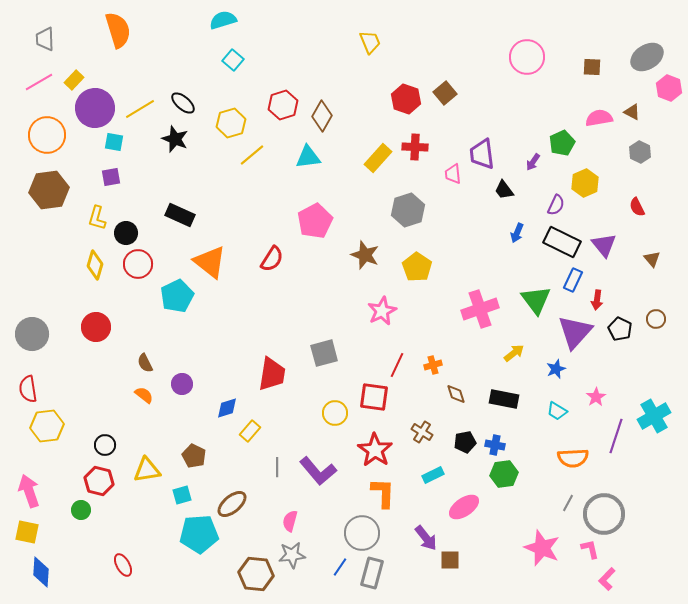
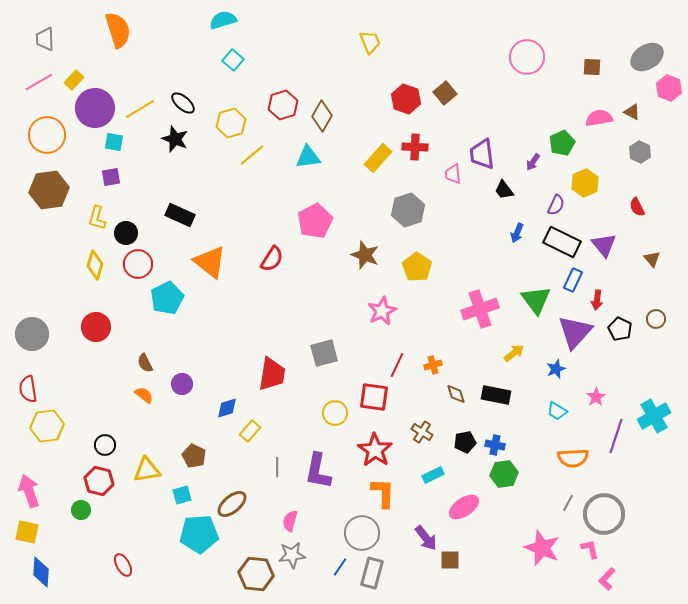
cyan pentagon at (177, 296): moved 10 px left, 2 px down
black rectangle at (504, 399): moved 8 px left, 4 px up
purple L-shape at (318, 471): rotated 51 degrees clockwise
